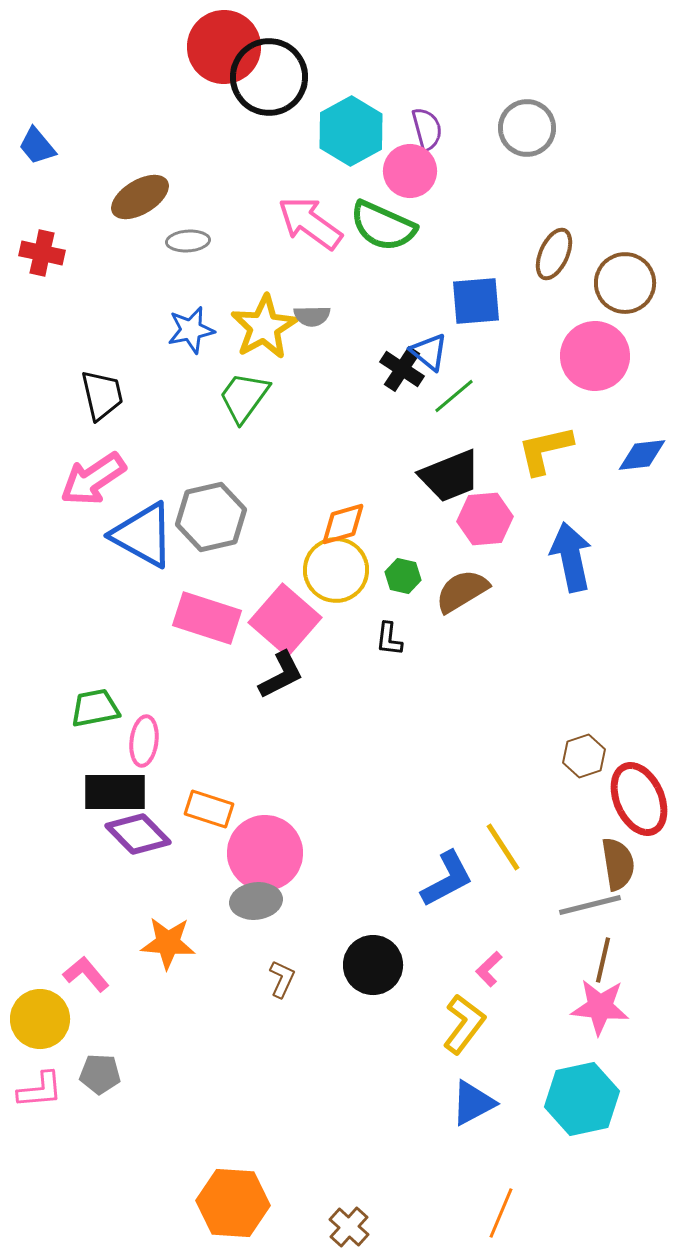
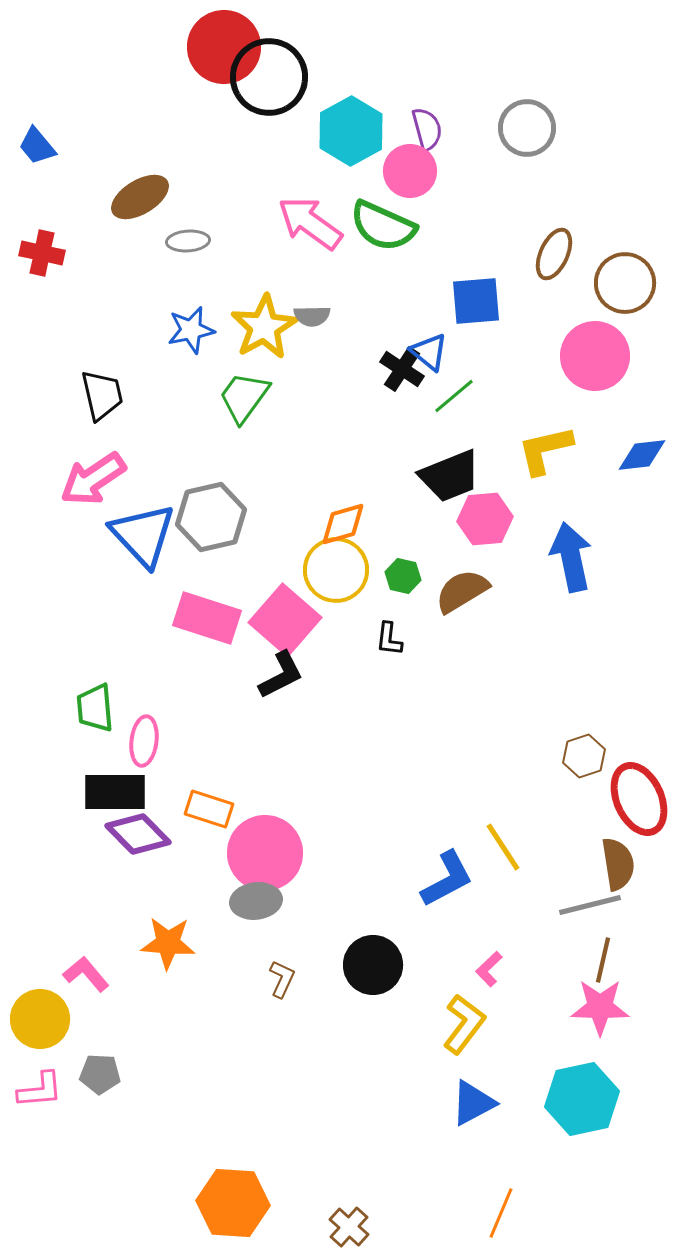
blue triangle at (143, 535): rotated 18 degrees clockwise
green trapezoid at (95, 708): rotated 84 degrees counterclockwise
pink star at (600, 1007): rotated 4 degrees counterclockwise
